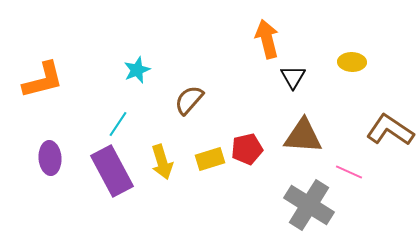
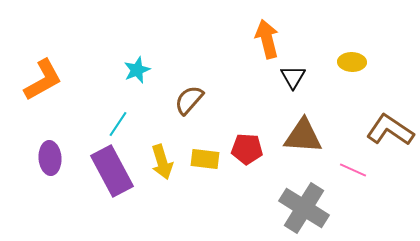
orange L-shape: rotated 15 degrees counterclockwise
red pentagon: rotated 16 degrees clockwise
yellow rectangle: moved 5 px left; rotated 24 degrees clockwise
pink line: moved 4 px right, 2 px up
gray cross: moved 5 px left, 3 px down
